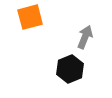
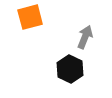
black hexagon: rotated 12 degrees counterclockwise
